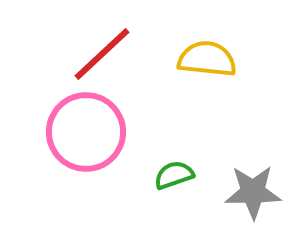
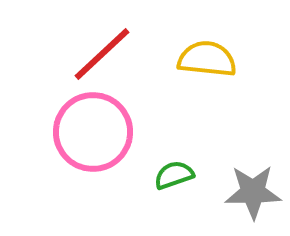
pink circle: moved 7 px right
